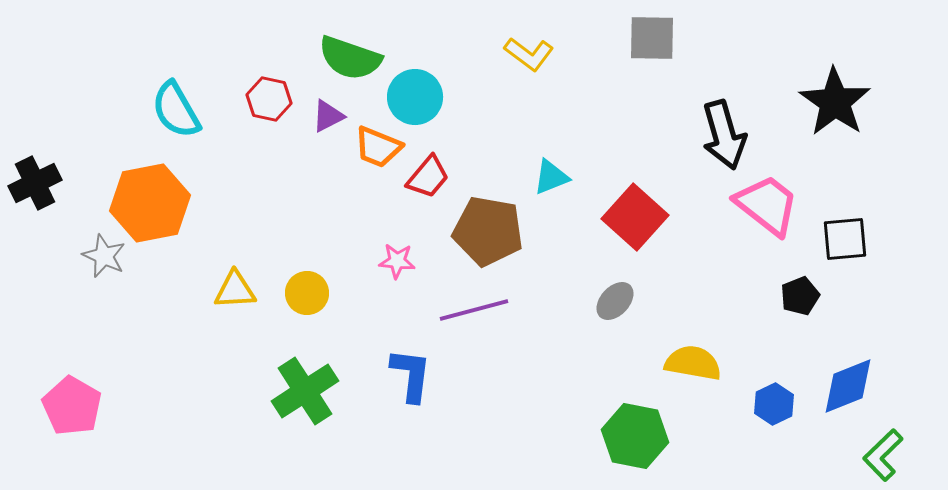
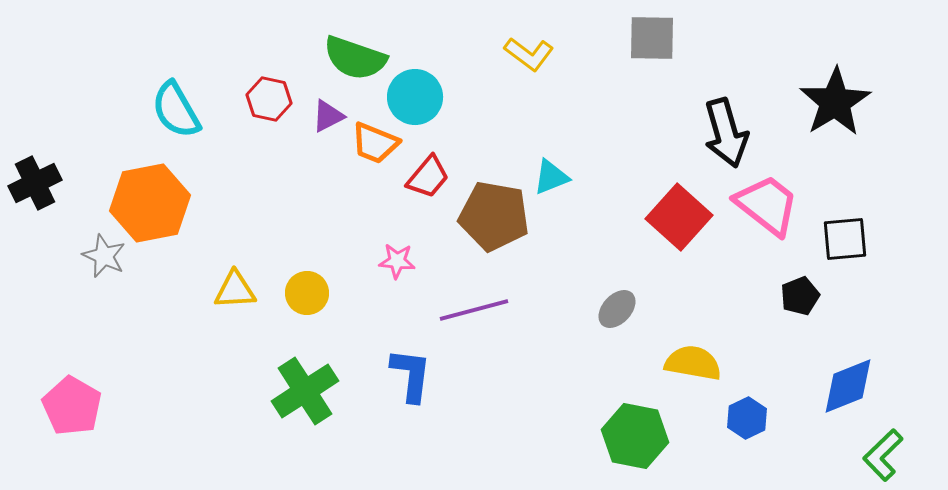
green semicircle: moved 5 px right
black star: rotated 6 degrees clockwise
black arrow: moved 2 px right, 2 px up
orange trapezoid: moved 3 px left, 4 px up
red square: moved 44 px right
brown pentagon: moved 6 px right, 15 px up
gray ellipse: moved 2 px right, 8 px down
blue hexagon: moved 27 px left, 14 px down
